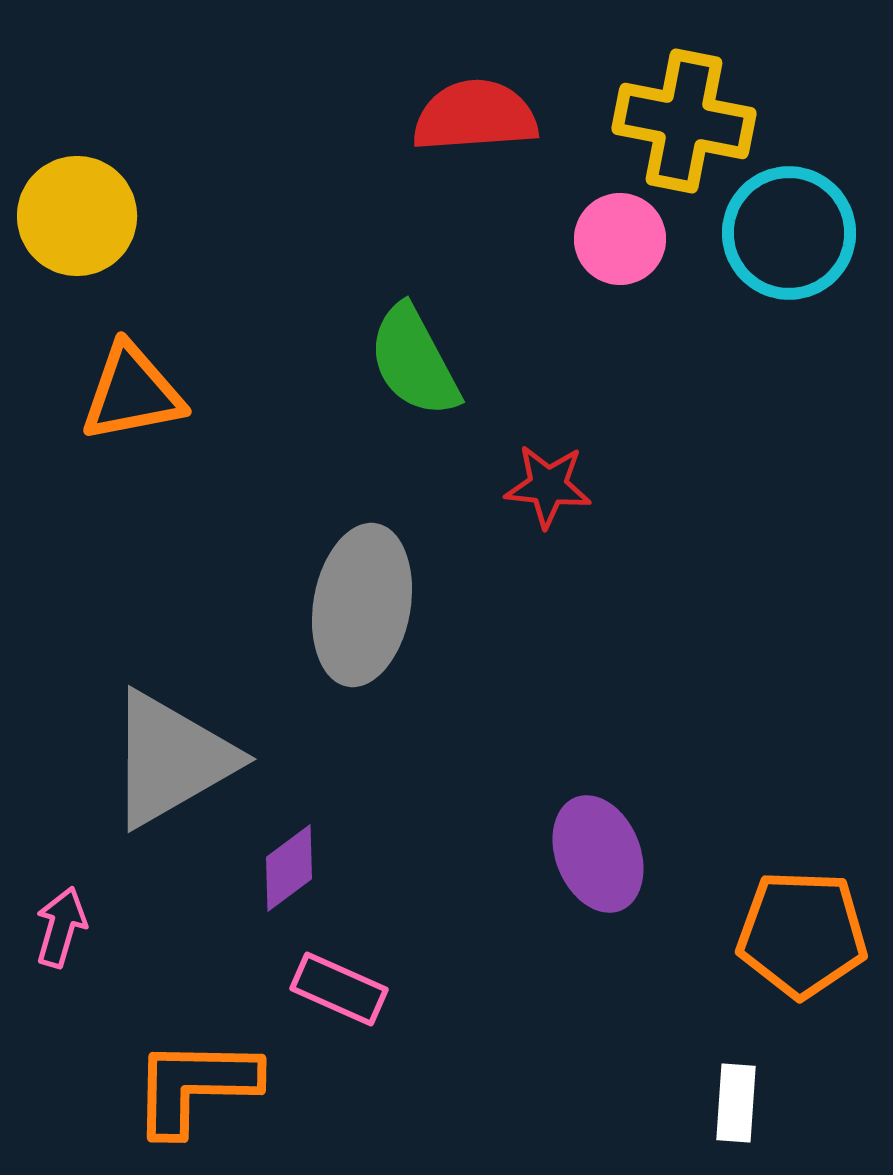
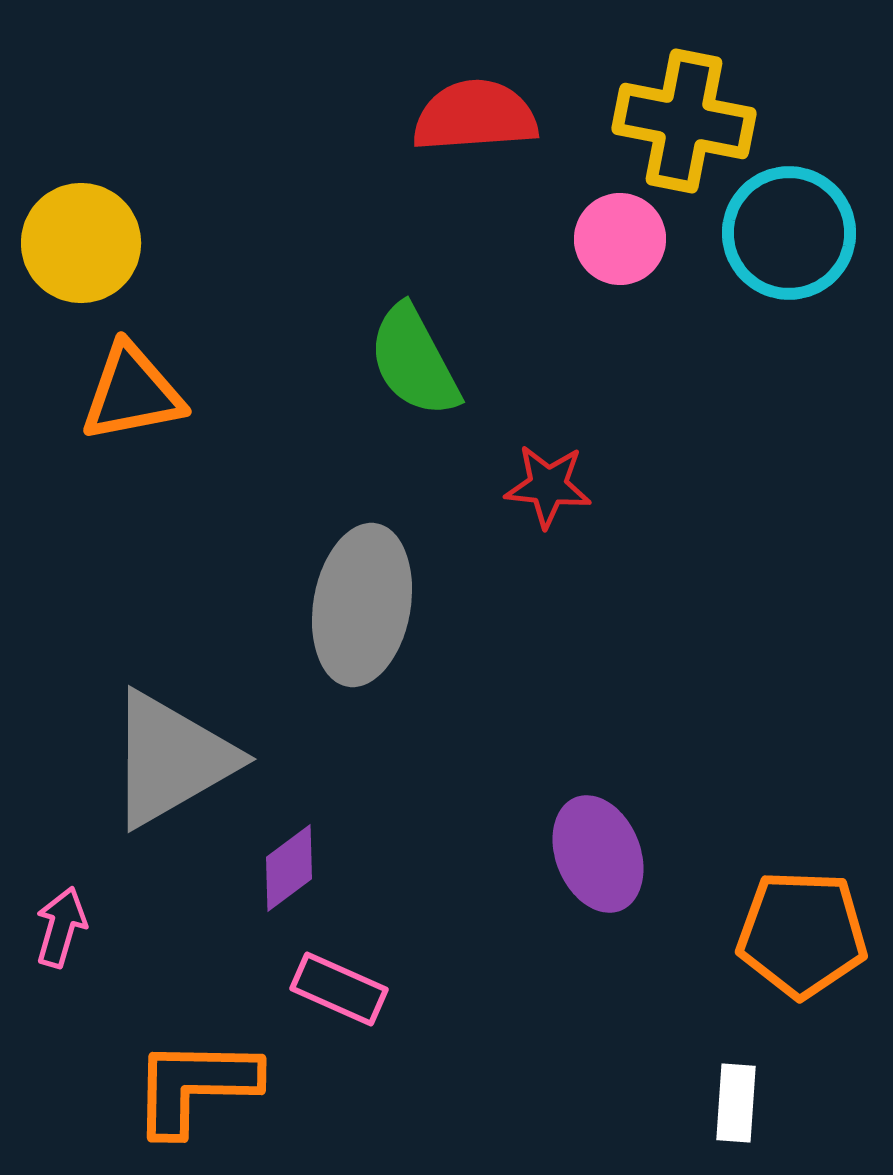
yellow circle: moved 4 px right, 27 px down
